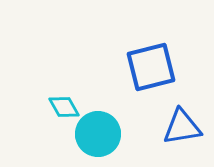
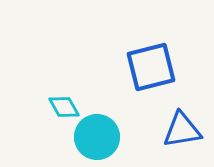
blue triangle: moved 3 px down
cyan circle: moved 1 px left, 3 px down
